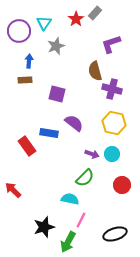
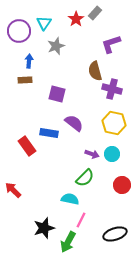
black star: moved 1 px down
